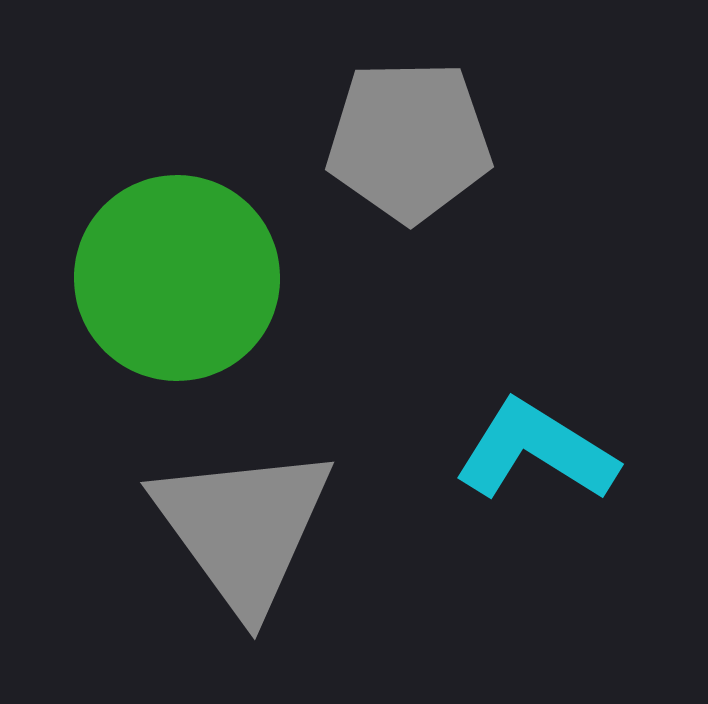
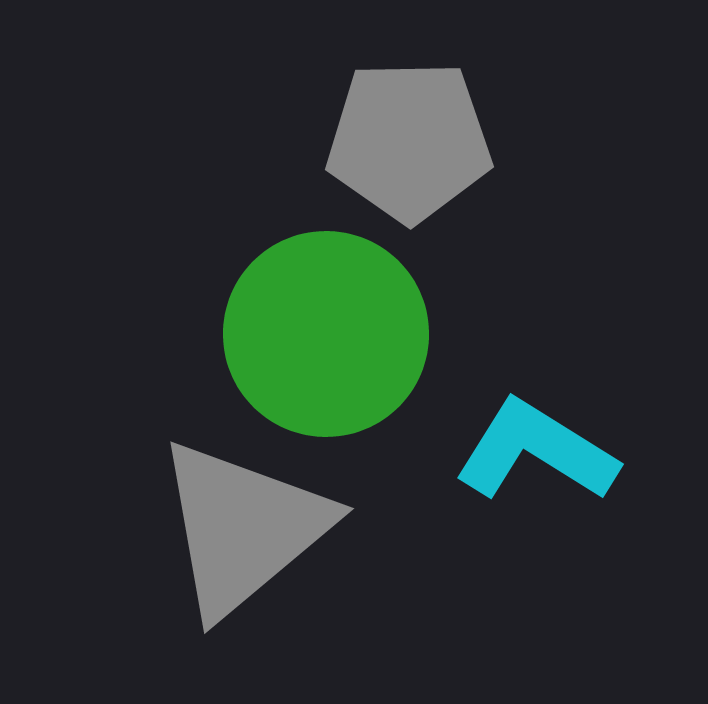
green circle: moved 149 px right, 56 px down
gray triangle: rotated 26 degrees clockwise
